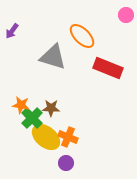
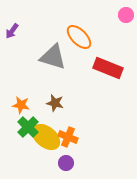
orange ellipse: moved 3 px left, 1 px down
brown star: moved 4 px right, 5 px up; rotated 12 degrees clockwise
green cross: moved 4 px left, 9 px down
